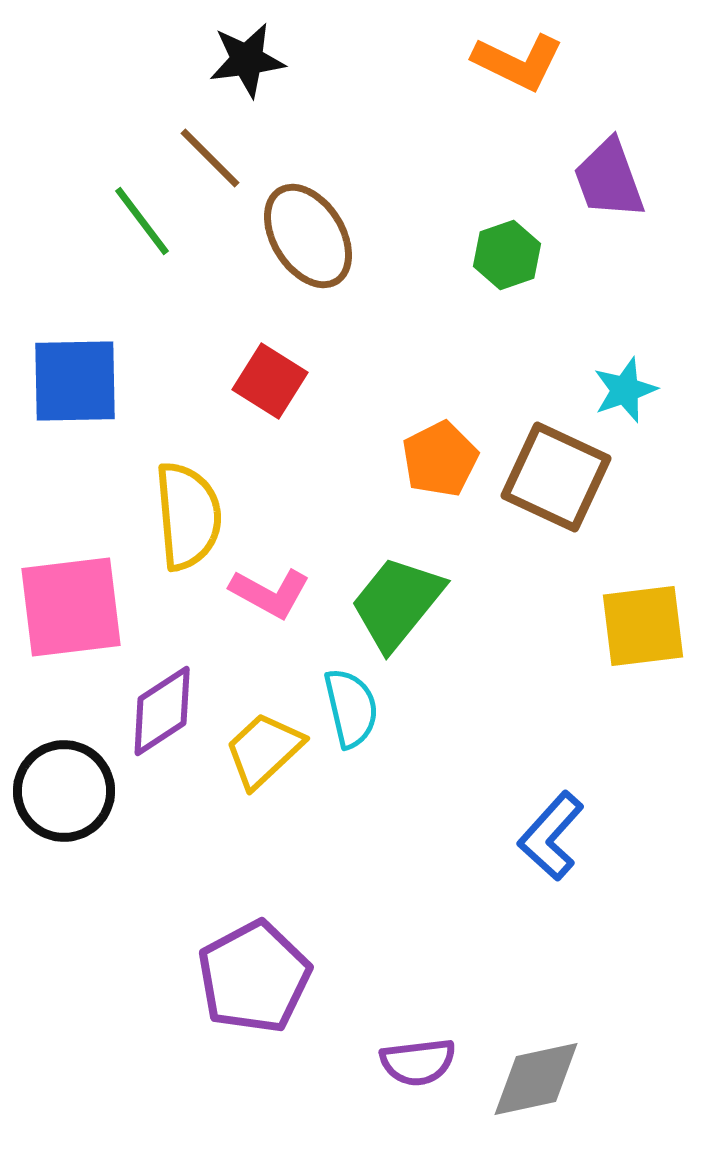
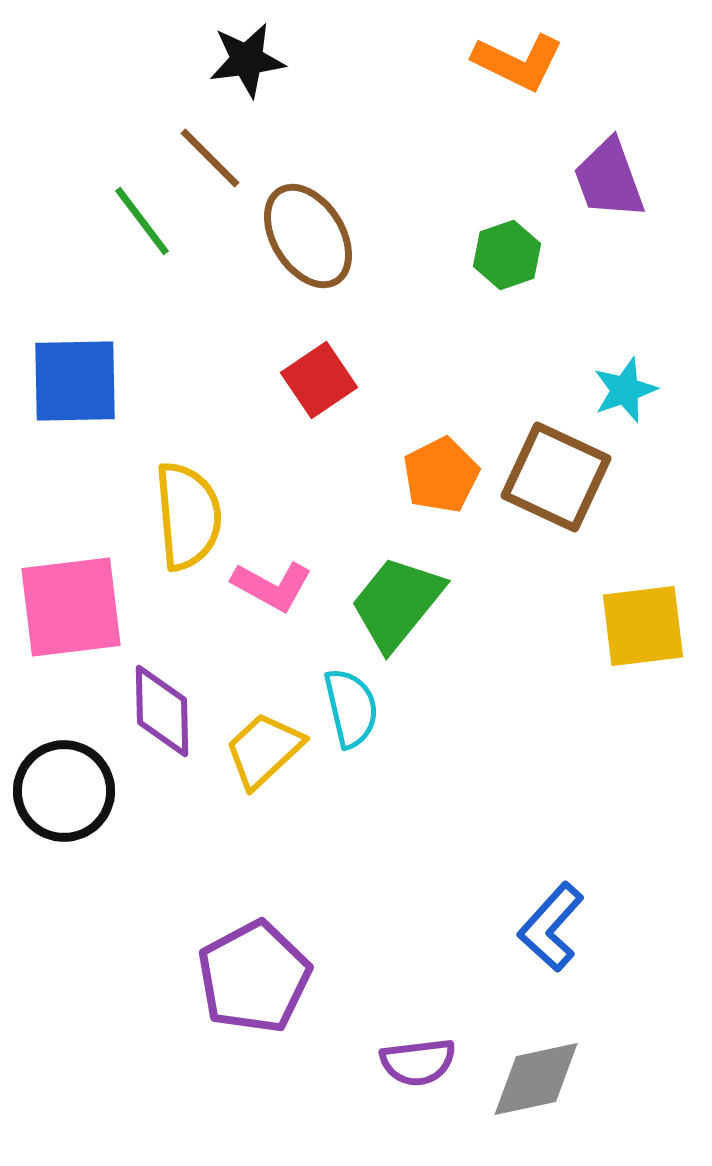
red square: moved 49 px right, 1 px up; rotated 24 degrees clockwise
orange pentagon: moved 1 px right, 16 px down
pink L-shape: moved 2 px right, 7 px up
purple diamond: rotated 58 degrees counterclockwise
blue L-shape: moved 91 px down
